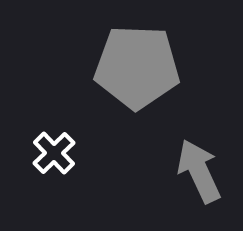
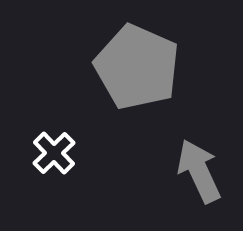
gray pentagon: rotated 22 degrees clockwise
